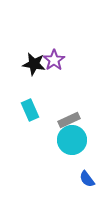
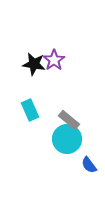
gray rectangle: rotated 65 degrees clockwise
cyan circle: moved 5 px left, 1 px up
blue semicircle: moved 2 px right, 14 px up
